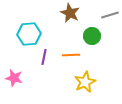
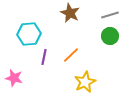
green circle: moved 18 px right
orange line: rotated 42 degrees counterclockwise
